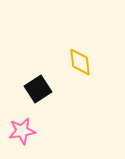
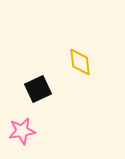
black square: rotated 8 degrees clockwise
